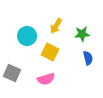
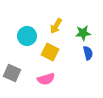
green star: moved 1 px right, 1 px up
blue semicircle: moved 5 px up
